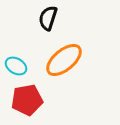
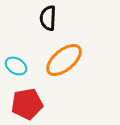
black semicircle: rotated 15 degrees counterclockwise
red pentagon: moved 4 px down
